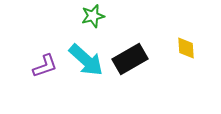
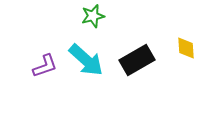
black rectangle: moved 7 px right, 1 px down
